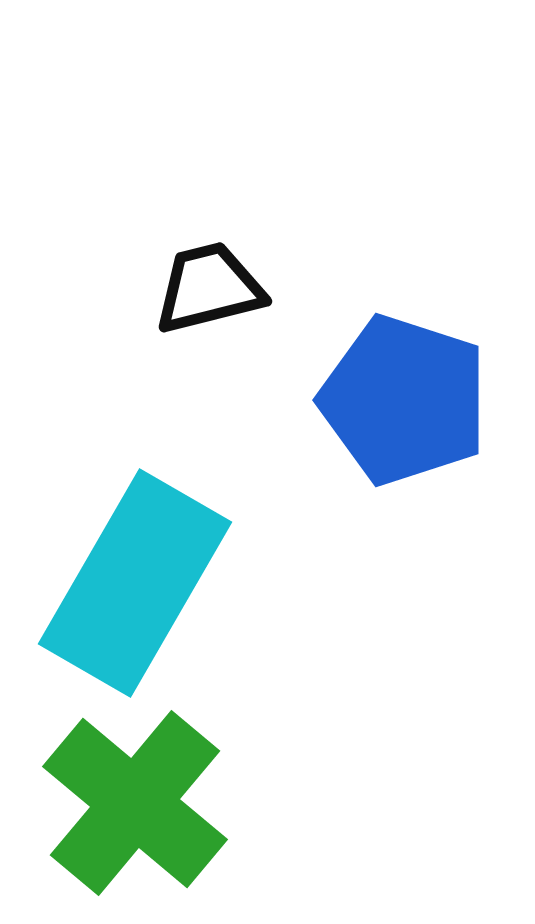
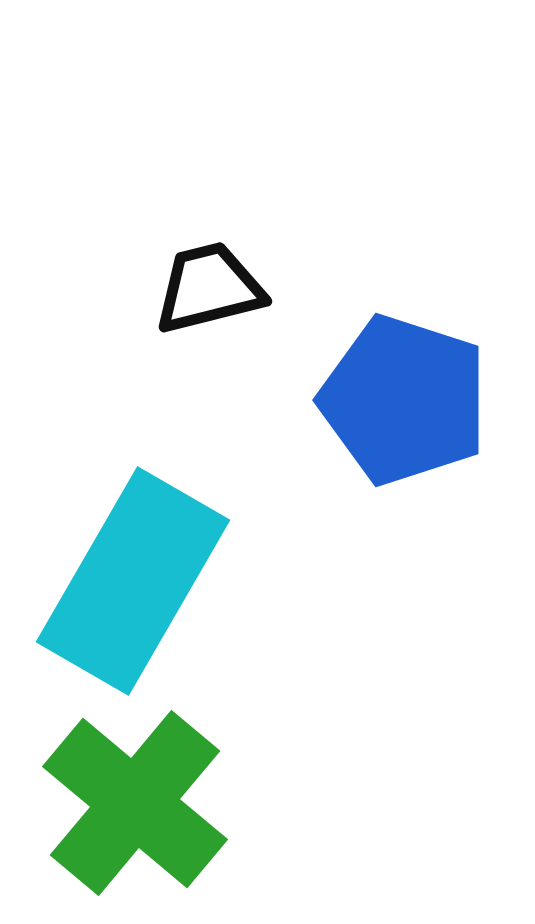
cyan rectangle: moved 2 px left, 2 px up
